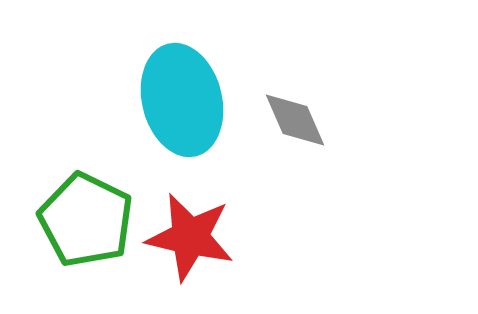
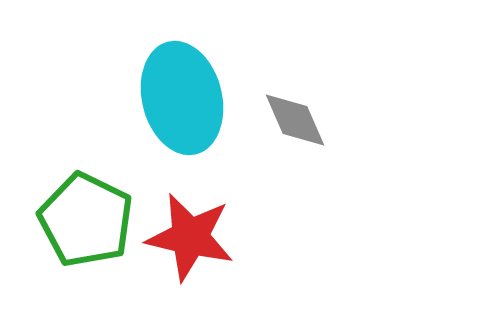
cyan ellipse: moved 2 px up
